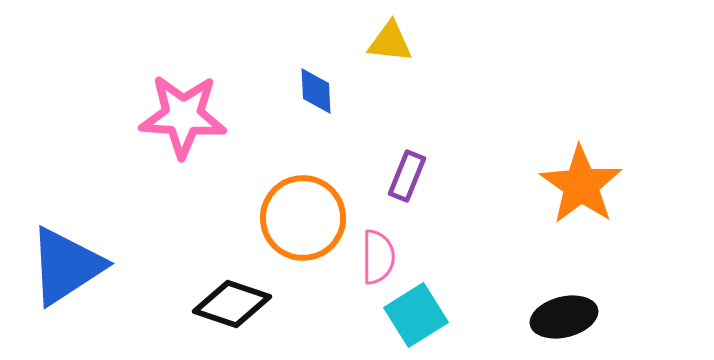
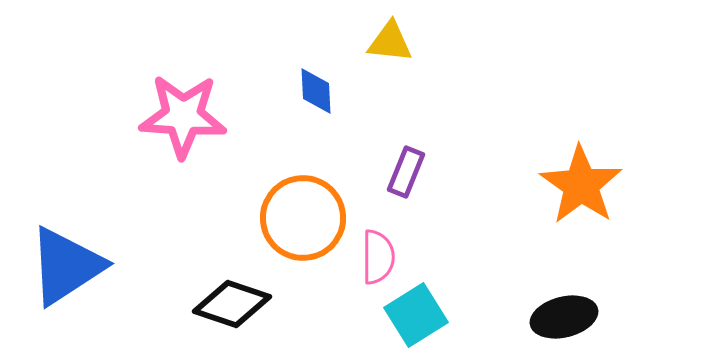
purple rectangle: moved 1 px left, 4 px up
